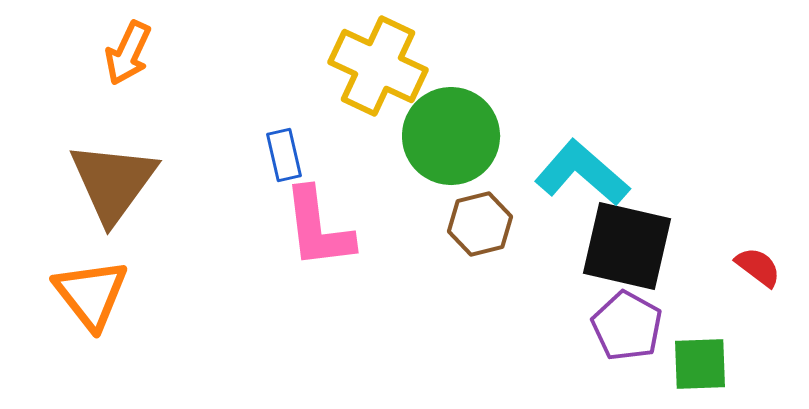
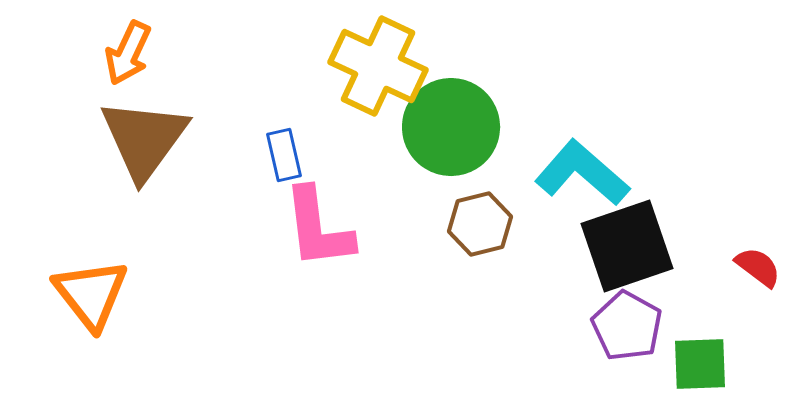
green circle: moved 9 px up
brown triangle: moved 31 px right, 43 px up
black square: rotated 32 degrees counterclockwise
